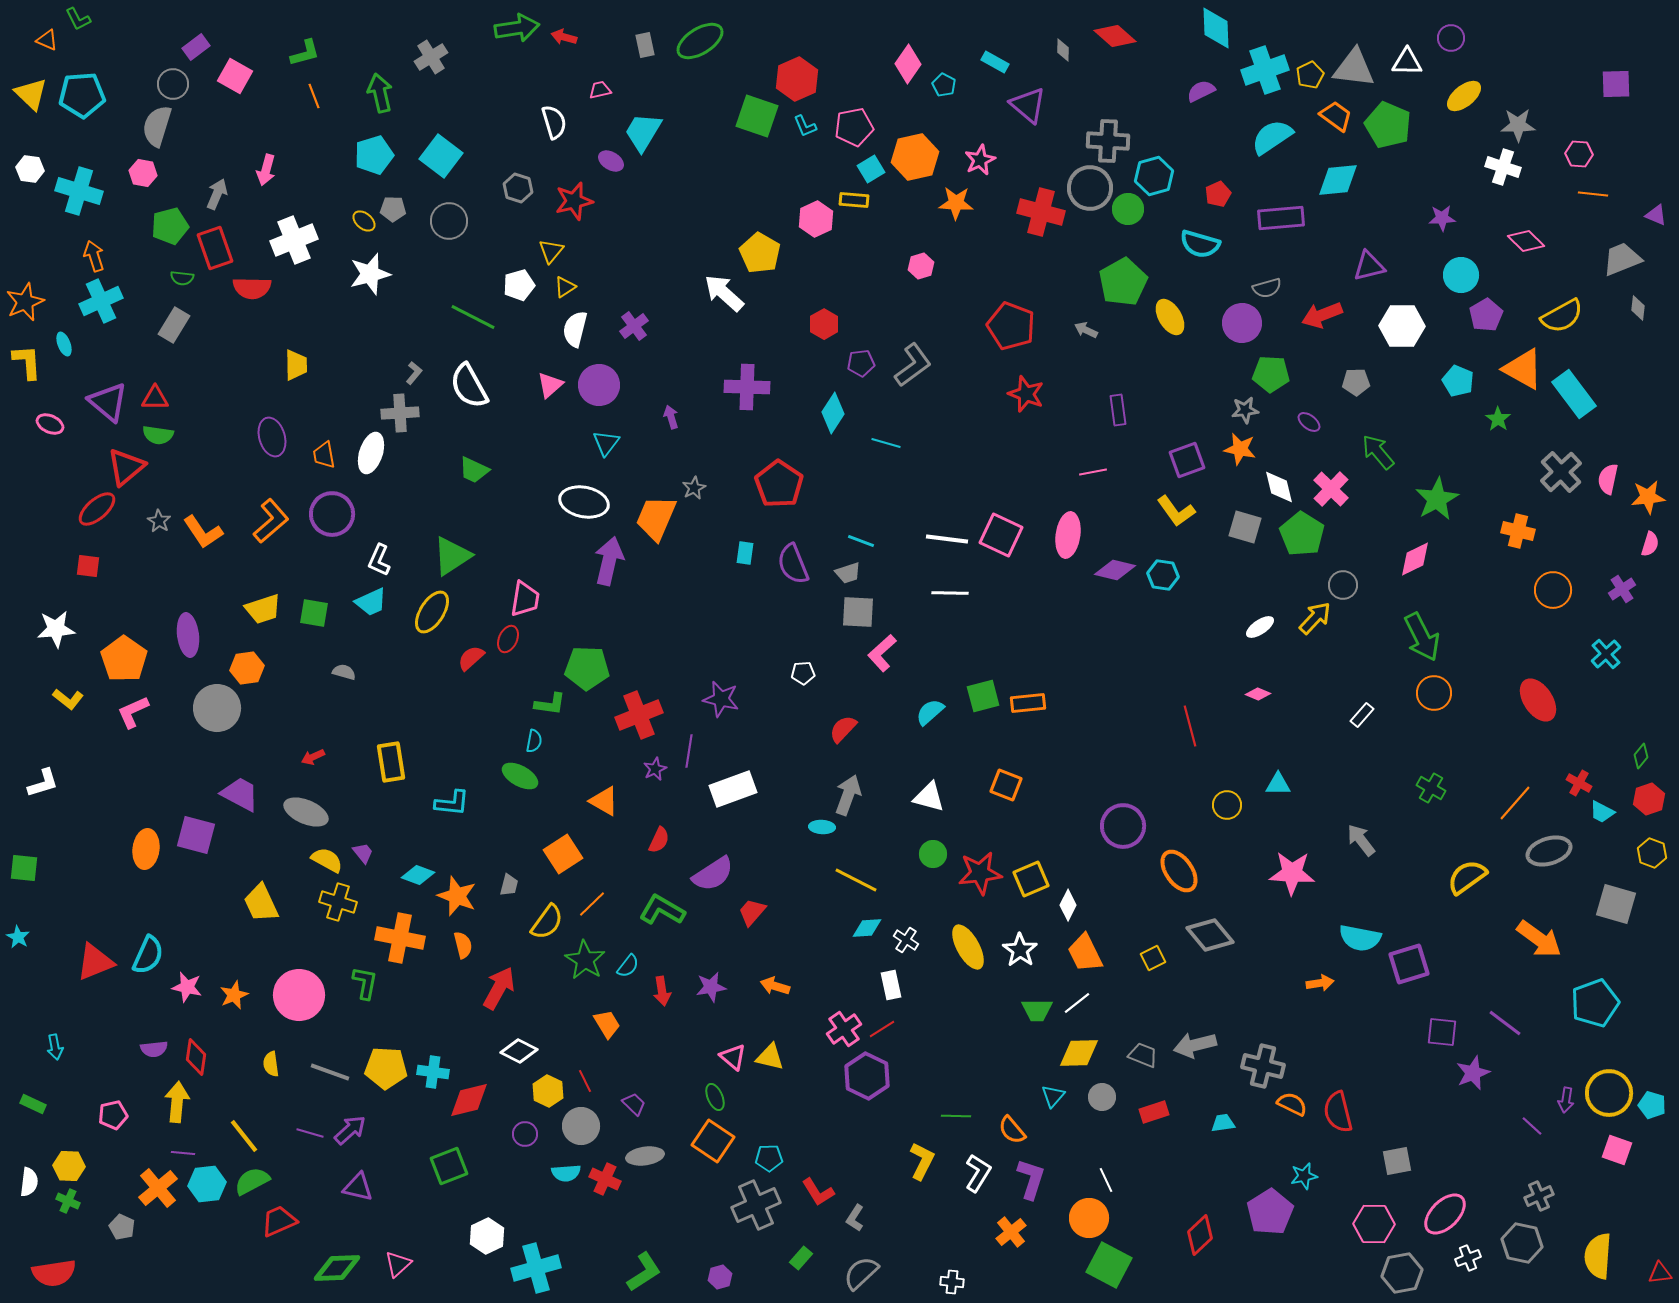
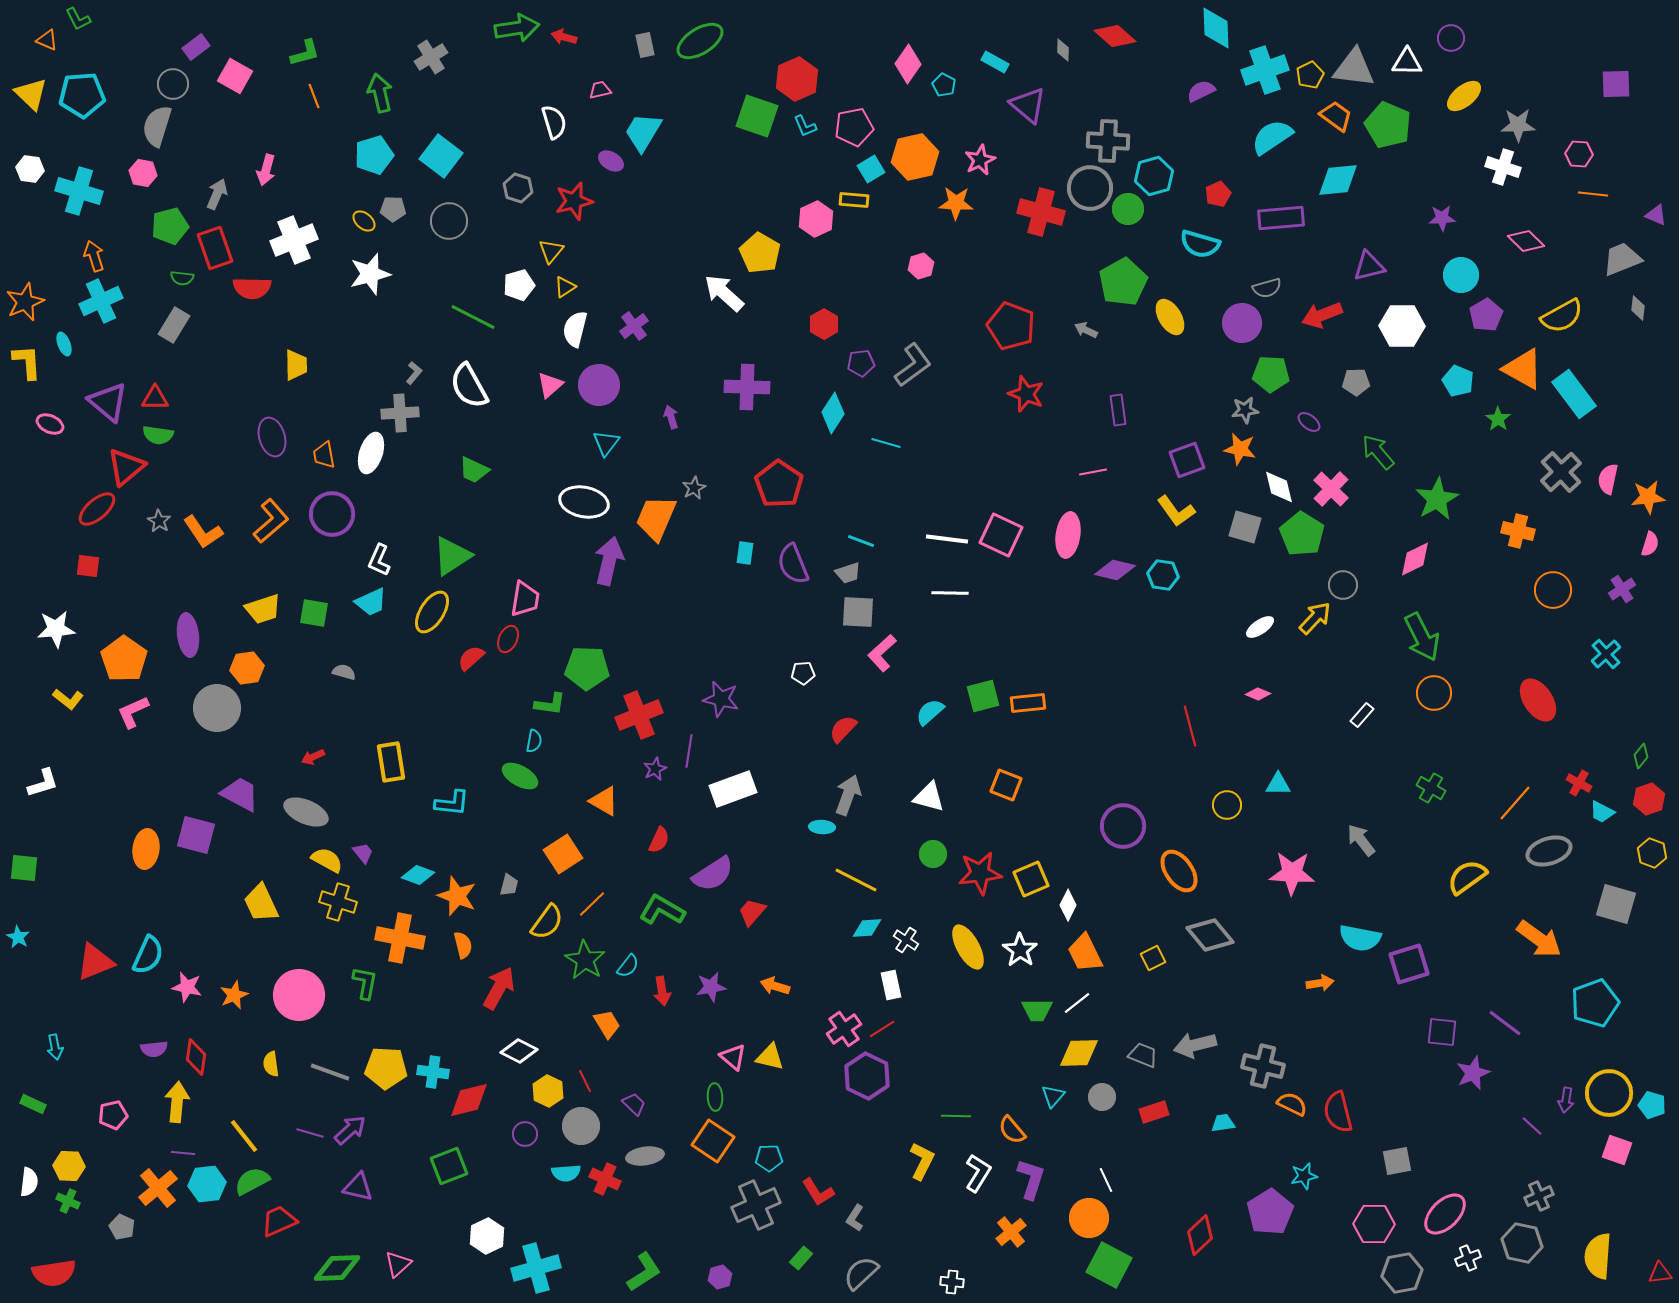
green ellipse at (715, 1097): rotated 20 degrees clockwise
